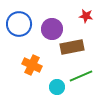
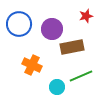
red star: rotated 24 degrees counterclockwise
